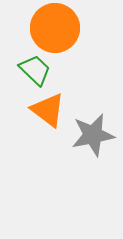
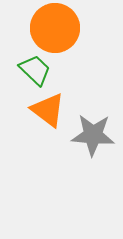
gray star: rotated 15 degrees clockwise
